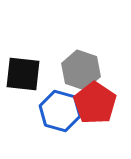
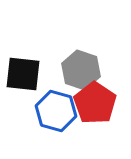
blue hexagon: moved 4 px left
